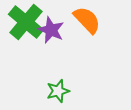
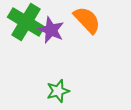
green cross: rotated 9 degrees counterclockwise
